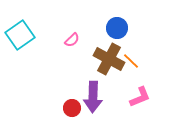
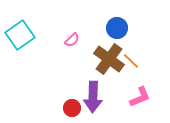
brown cross: rotated 8 degrees clockwise
